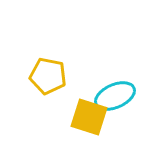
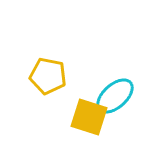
cyan ellipse: rotated 18 degrees counterclockwise
